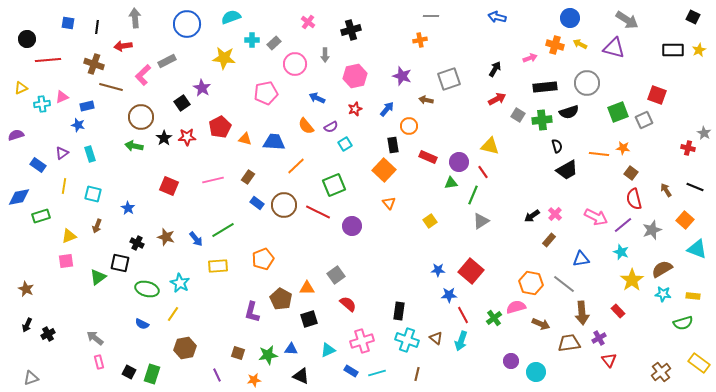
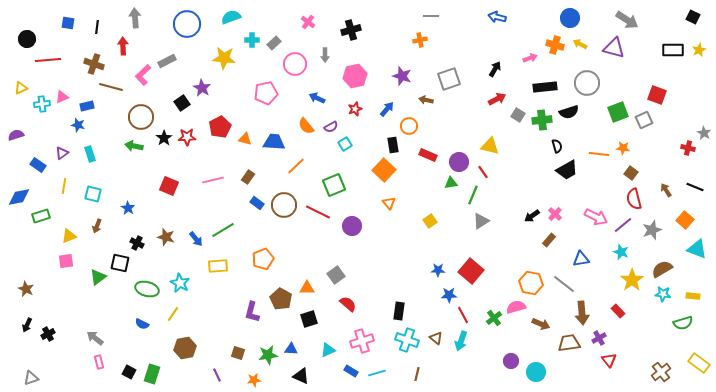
red arrow at (123, 46): rotated 96 degrees clockwise
red rectangle at (428, 157): moved 2 px up
